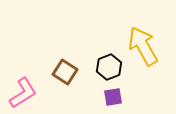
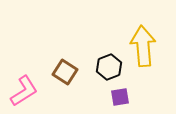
yellow arrow: rotated 24 degrees clockwise
pink L-shape: moved 1 px right, 2 px up
purple square: moved 7 px right
